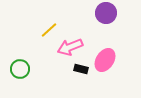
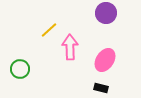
pink arrow: rotated 110 degrees clockwise
black rectangle: moved 20 px right, 19 px down
